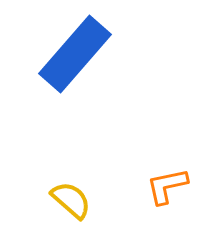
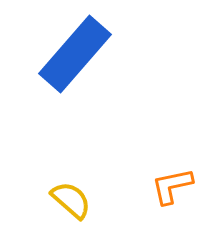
orange L-shape: moved 5 px right
